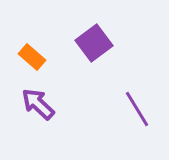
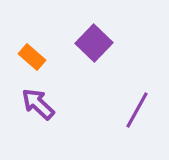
purple square: rotated 9 degrees counterclockwise
purple line: moved 1 px down; rotated 60 degrees clockwise
